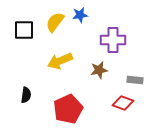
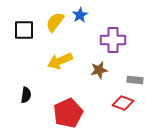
blue star: rotated 21 degrees counterclockwise
red pentagon: moved 4 px down
